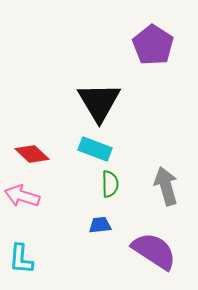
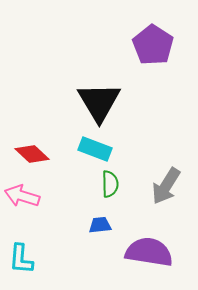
gray arrow: rotated 132 degrees counterclockwise
purple semicircle: moved 5 px left, 1 px down; rotated 24 degrees counterclockwise
